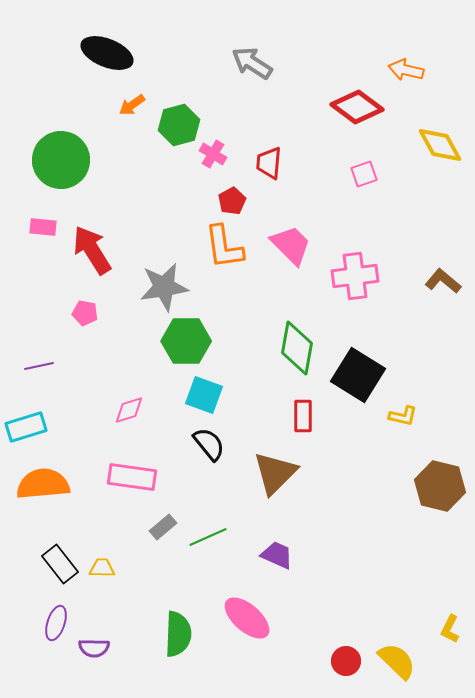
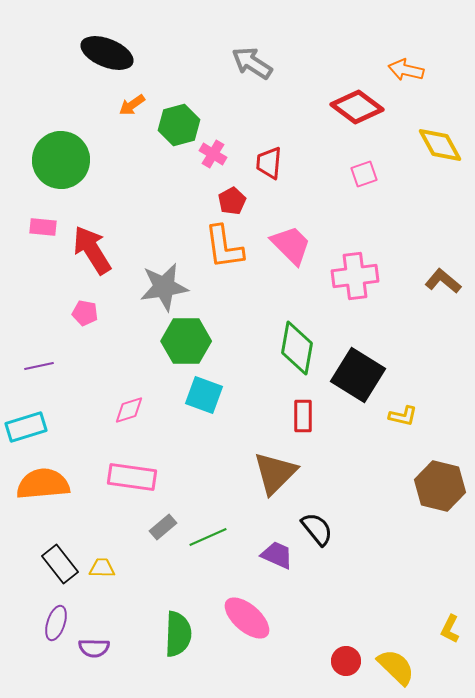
black semicircle at (209, 444): moved 108 px right, 85 px down
yellow semicircle at (397, 661): moved 1 px left, 6 px down
